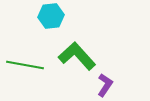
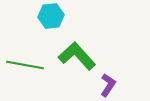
purple L-shape: moved 3 px right
